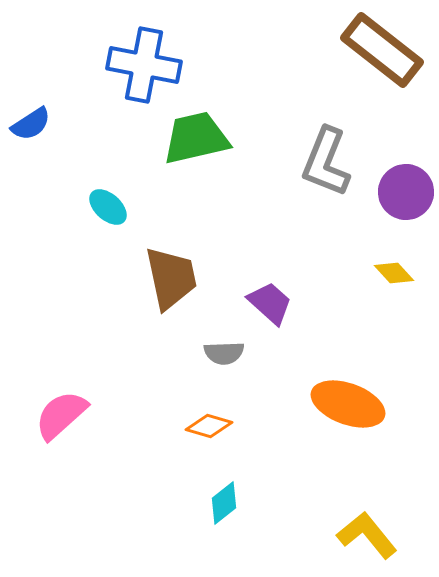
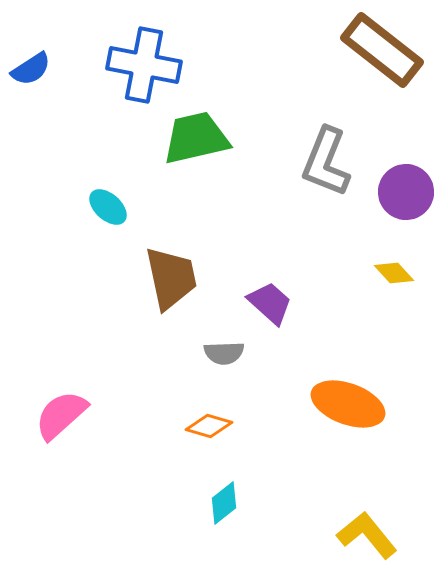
blue semicircle: moved 55 px up
